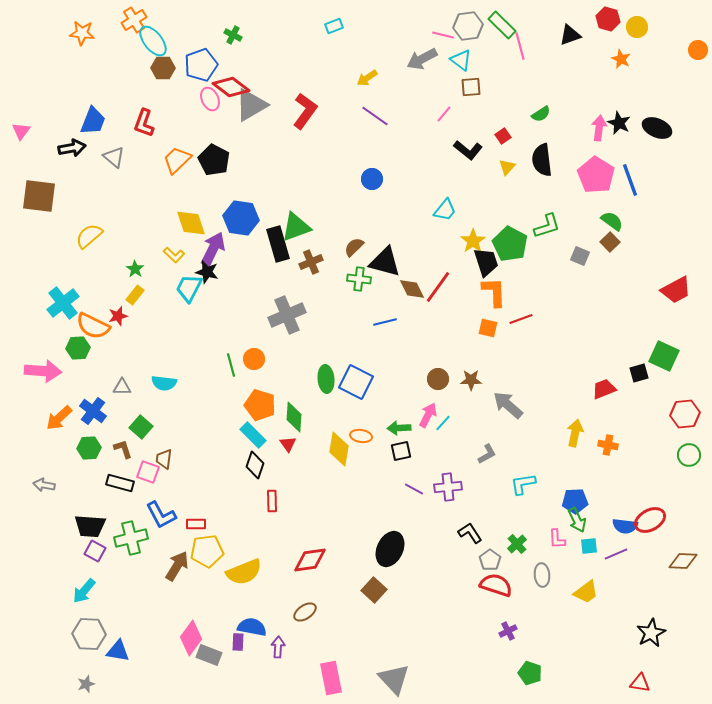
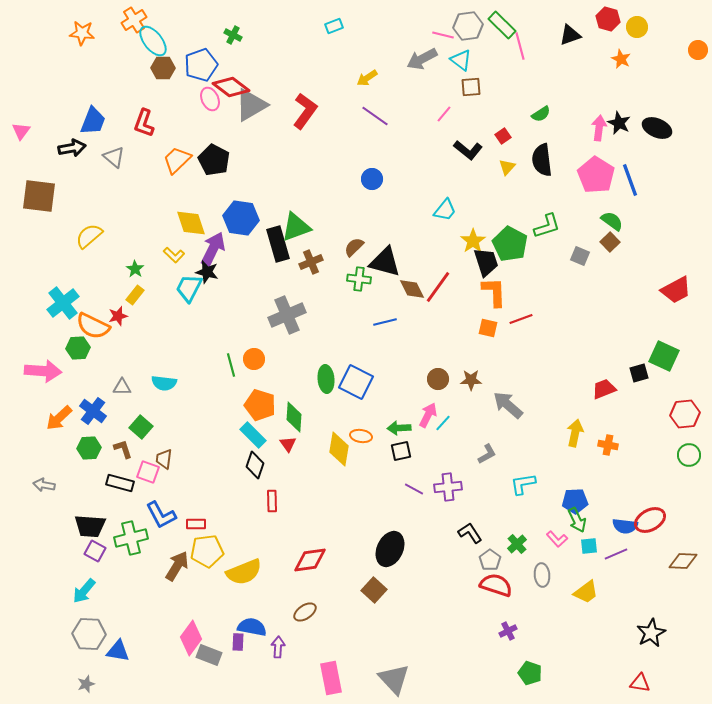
pink L-shape at (557, 539): rotated 40 degrees counterclockwise
